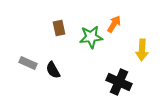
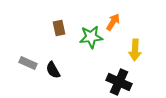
orange arrow: moved 1 px left, 2 px up
yellow arrow: moved 7 px left
